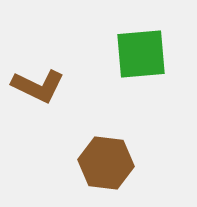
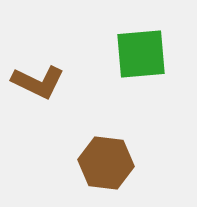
brown L-shape: moved 4 px up
